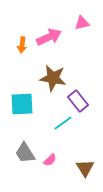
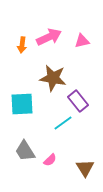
pink triangle: moved 18 px down
gray trapezoid: moved 2 px up
